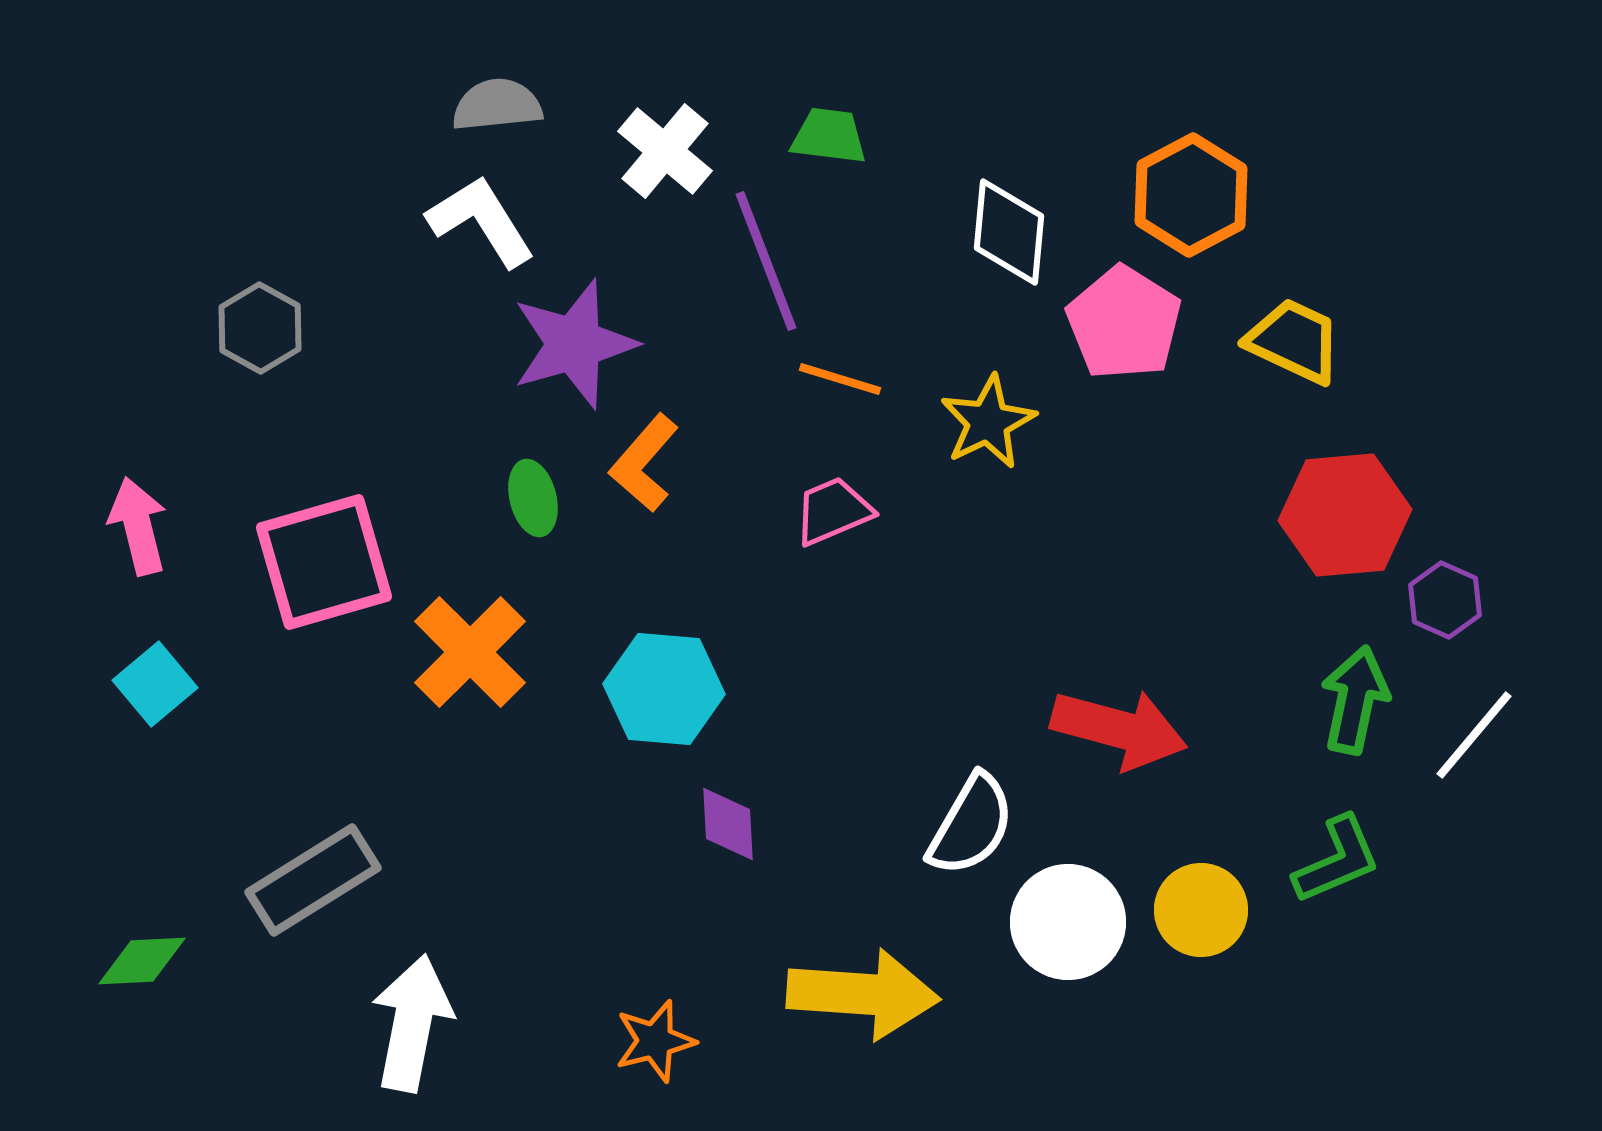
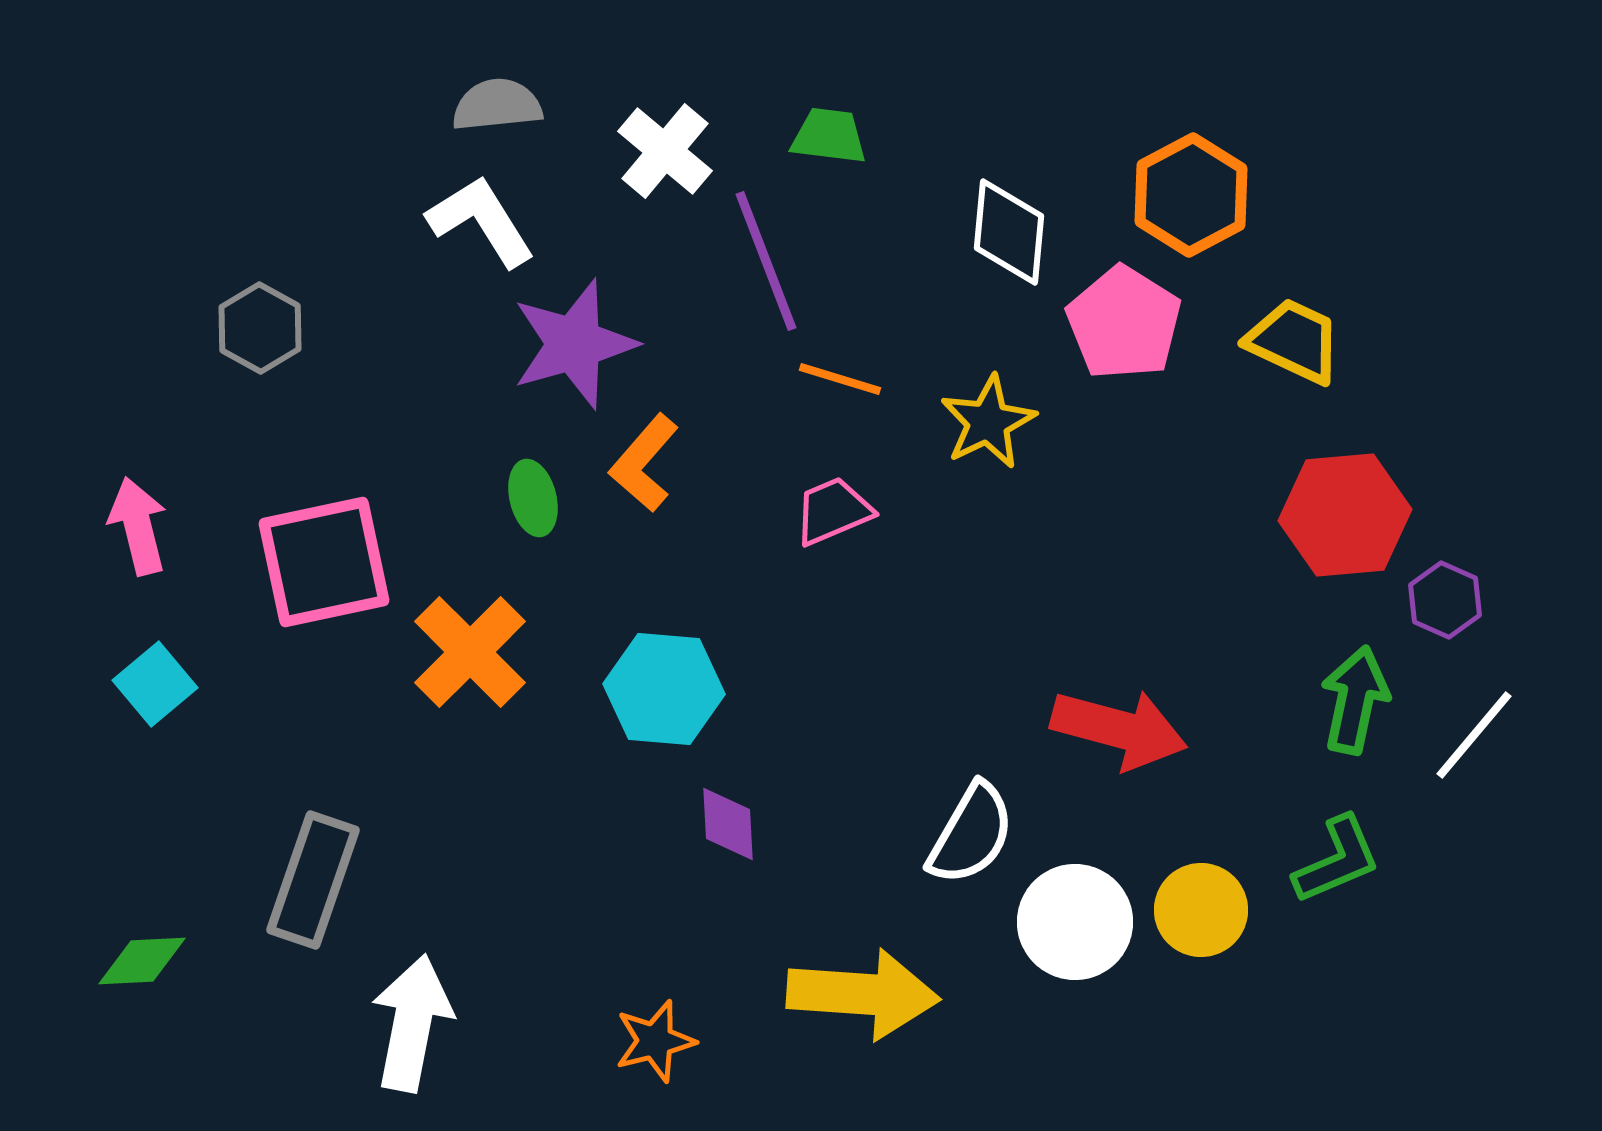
pink square: rotated 4 degrees clockwise
white semicircle: moved 9 px down
gray rectangle: rotated 39 degrees counterclockwise
white circle: moved 7 px right
